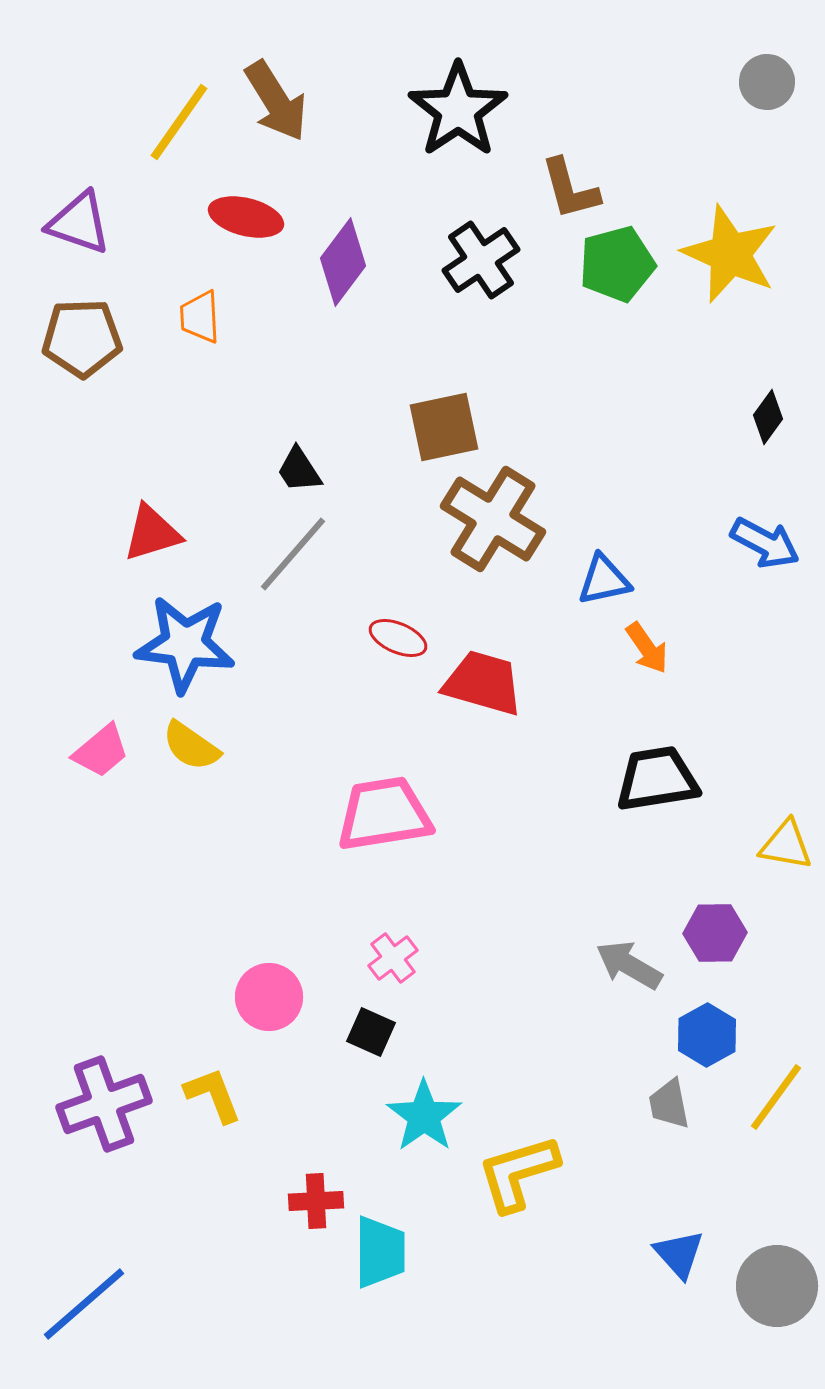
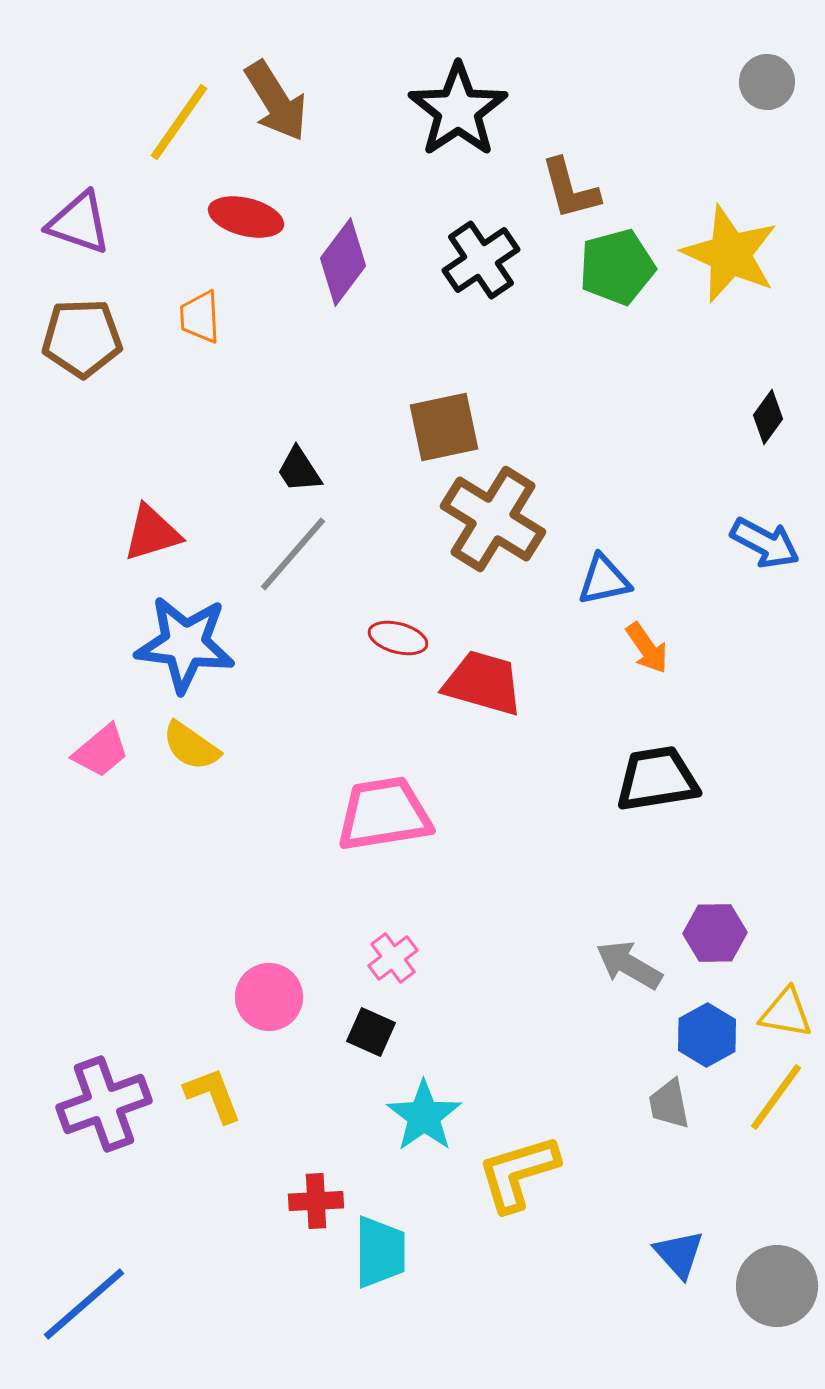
green pentagon at (617, 264): moved 3 px down
red ellipse at (398, 638): rotated 8 degrees counterclockwise
yellow triangle at (786, 845): moved 168 px down
